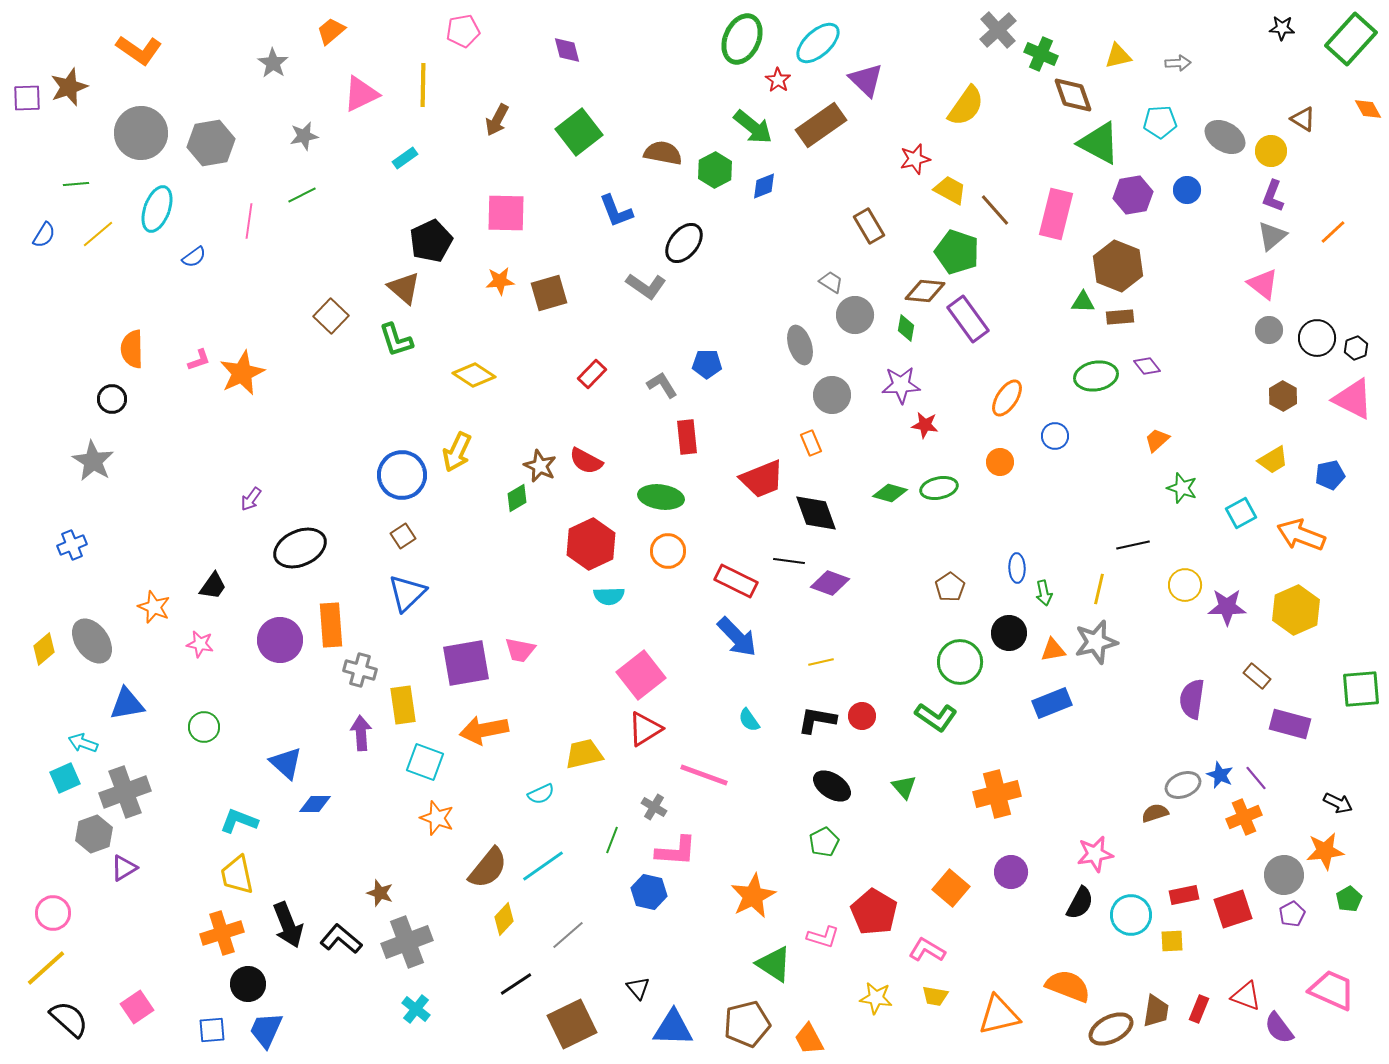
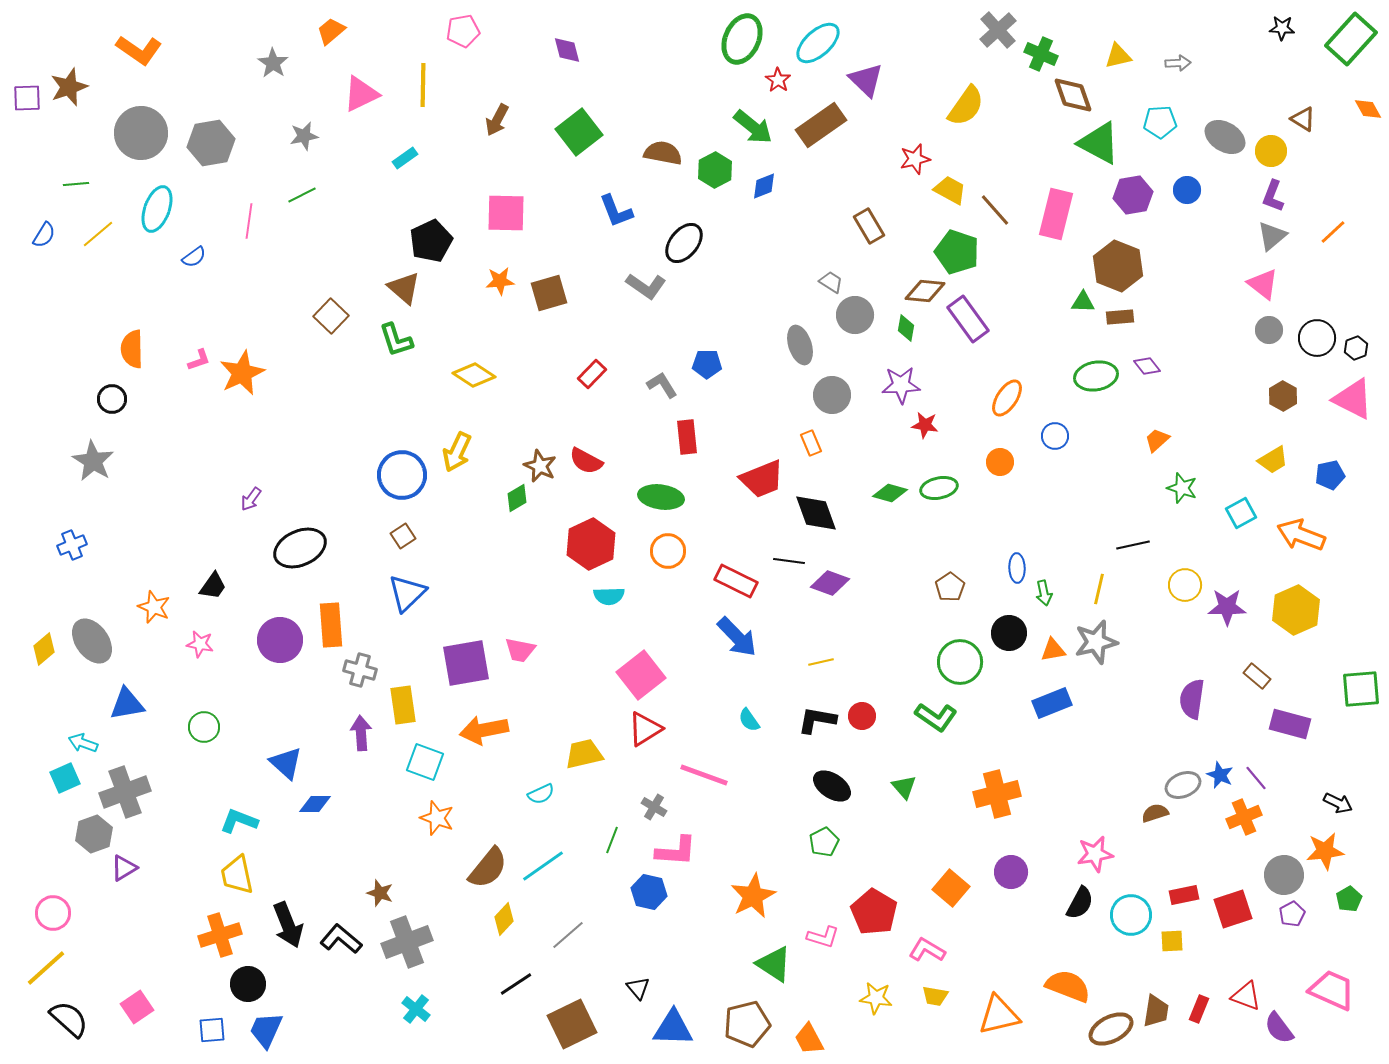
orange cross at (222, 933): moved 2 px left, 2 px down
